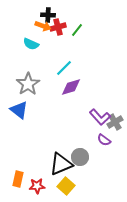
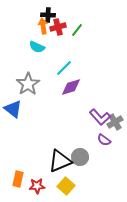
orange arrow: rotated 119 degrees counterclockwise
cyan semicircle: moved 6 px right, 3 px down
blue triangle: moved 6 px left, 1 px up
black triangle: moved 1 px left, 3 px up
